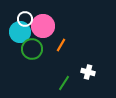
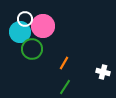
orange line: moved 3 px right, 18 px down
white cross: moved 15 px right
green line: moved 1 px right, 4 px down
